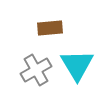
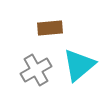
cyan triangle: moved 2 px right; rotated 21 degrees clockwise
